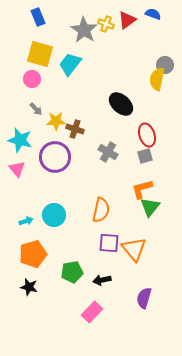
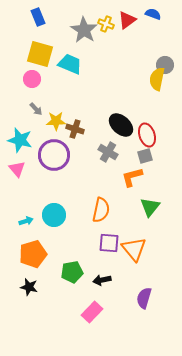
cyan trapezoid: rotated 75 degrees clockwise
black ellipse: moved 21 px down
purple circle: moved 1 px left, 2 px up
orange L-shape: moved 10 px left, 12 px up
